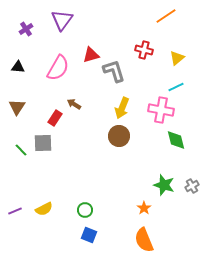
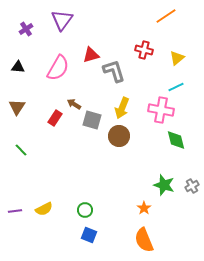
gray square: moved 49 px right, 23 px up; rotated 18 degrees clockwise
purple line: rotated 16 degrees clockwise
